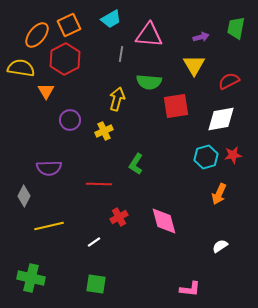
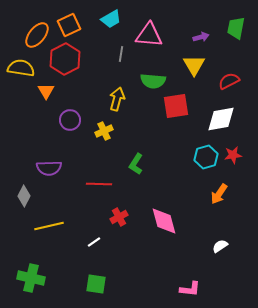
green semicircle: moved 4 px right, 1 px up
orange arrow: rotated 10 degrees clockwise
